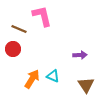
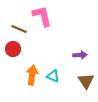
orange arrow: moved 4 px up; rotated 24 degrees counterclockwise
brown triangle: moved 4 px up
